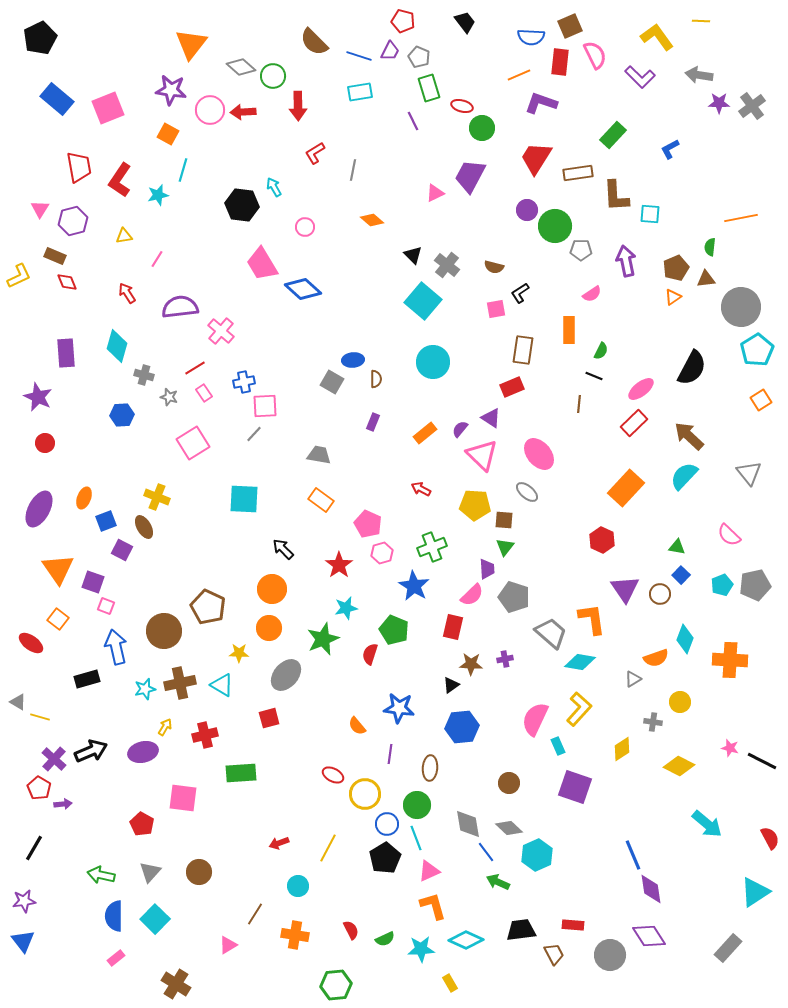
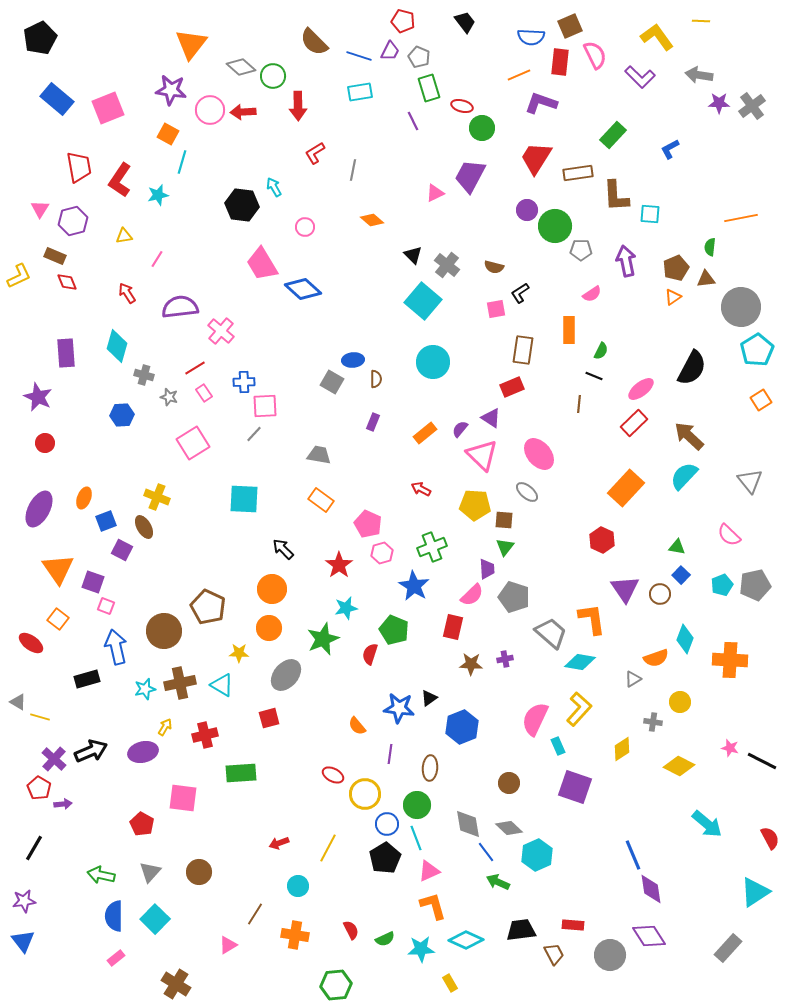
cyan line at (183, 170): moved 1 px left, 8 px up
blue cross at (244, 382): rotated 10 degrees clockwise
gray triangle at (749, 473): moved 1 px right, 8 px down
black triangle at (451, 685): moved 22 px left, 13 px down
blue hexagon at (462, 727): rotated 16 degrees counterclockwise
